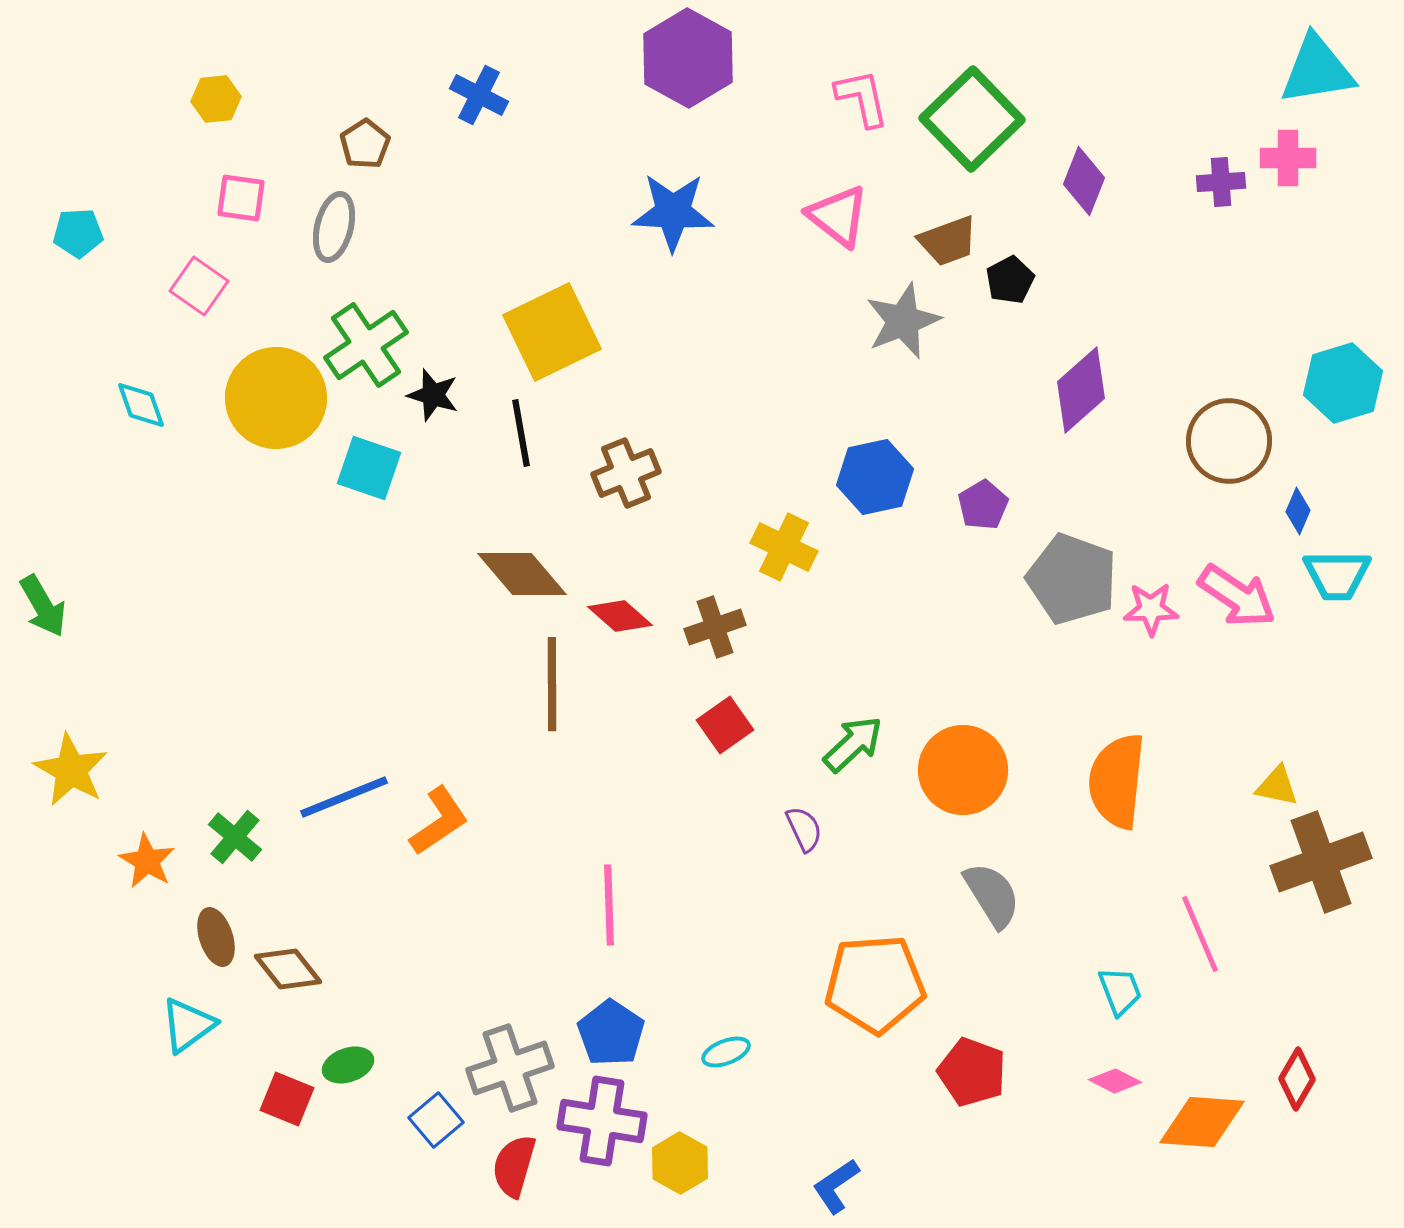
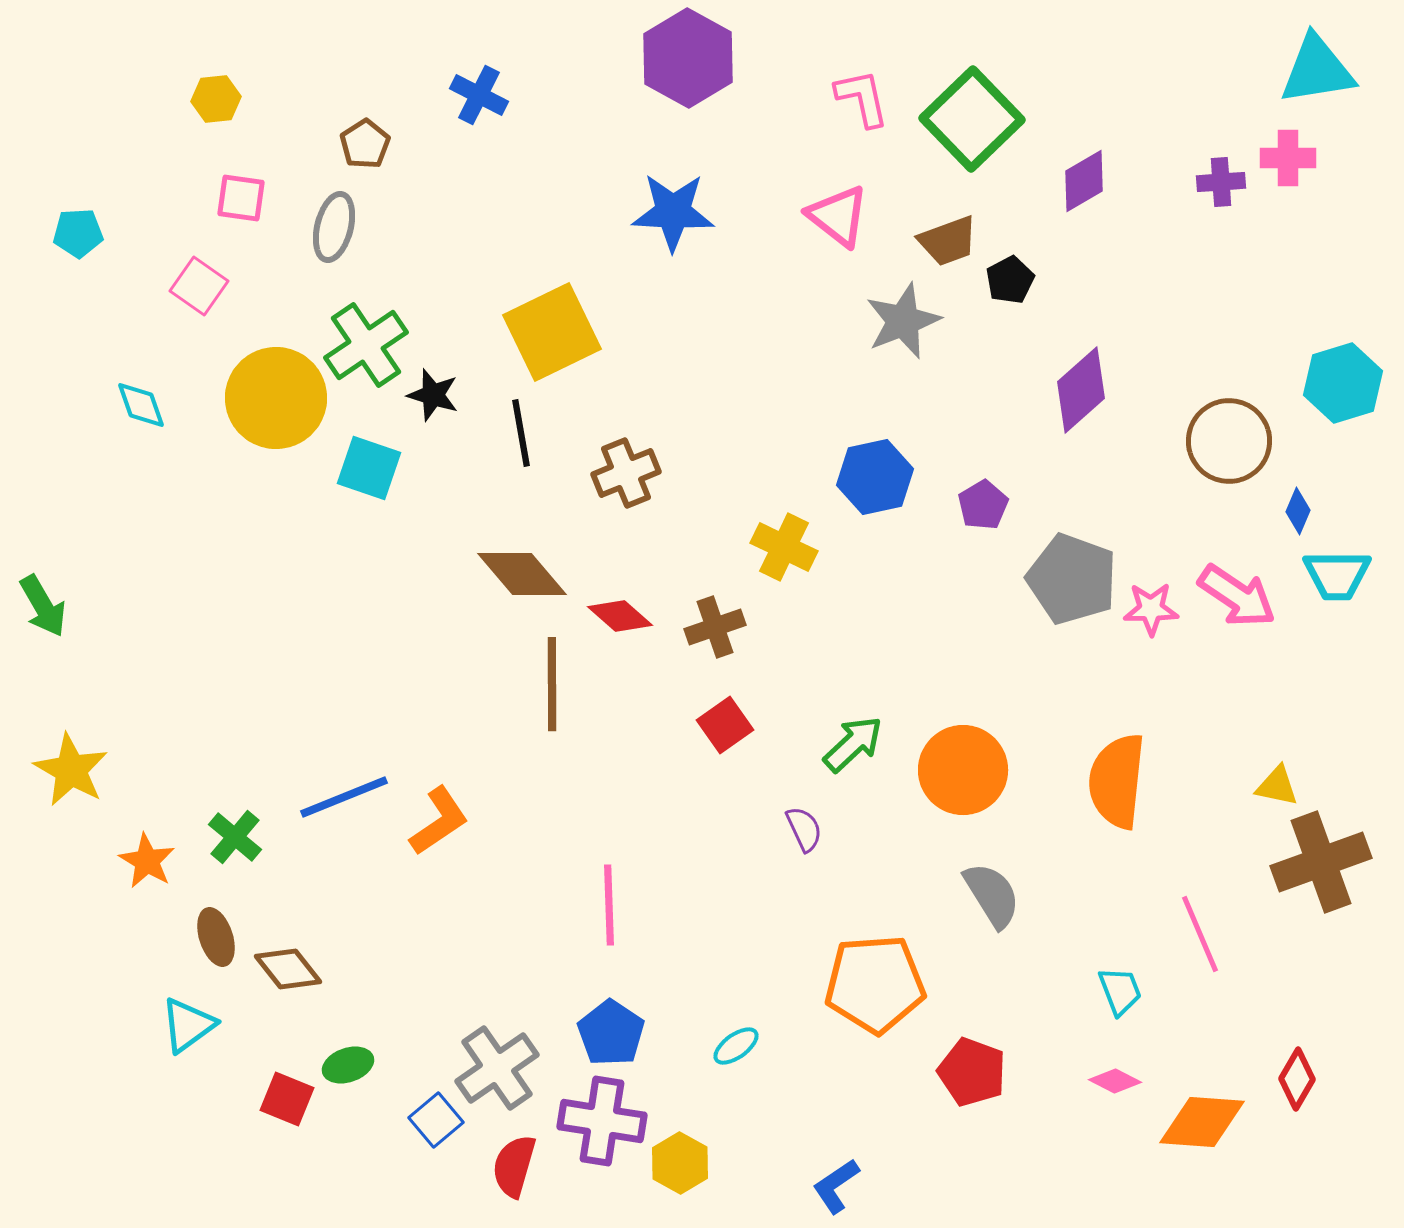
purple diamond at (1084, 181): rotated 38 degrees clockwise
cyan ellipse at (726, 1052): moved 10 px right, 6 px up; rotated 15 degrees counterclockwise
gray cross at (510, 1068): moved 13 px left; rotated 16 degrees counterclockwise
